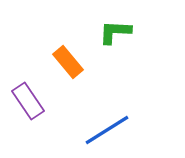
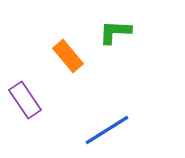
orange rectangle: moved 6 px up
purple rectangle: moved 3 px left, 1 px up
